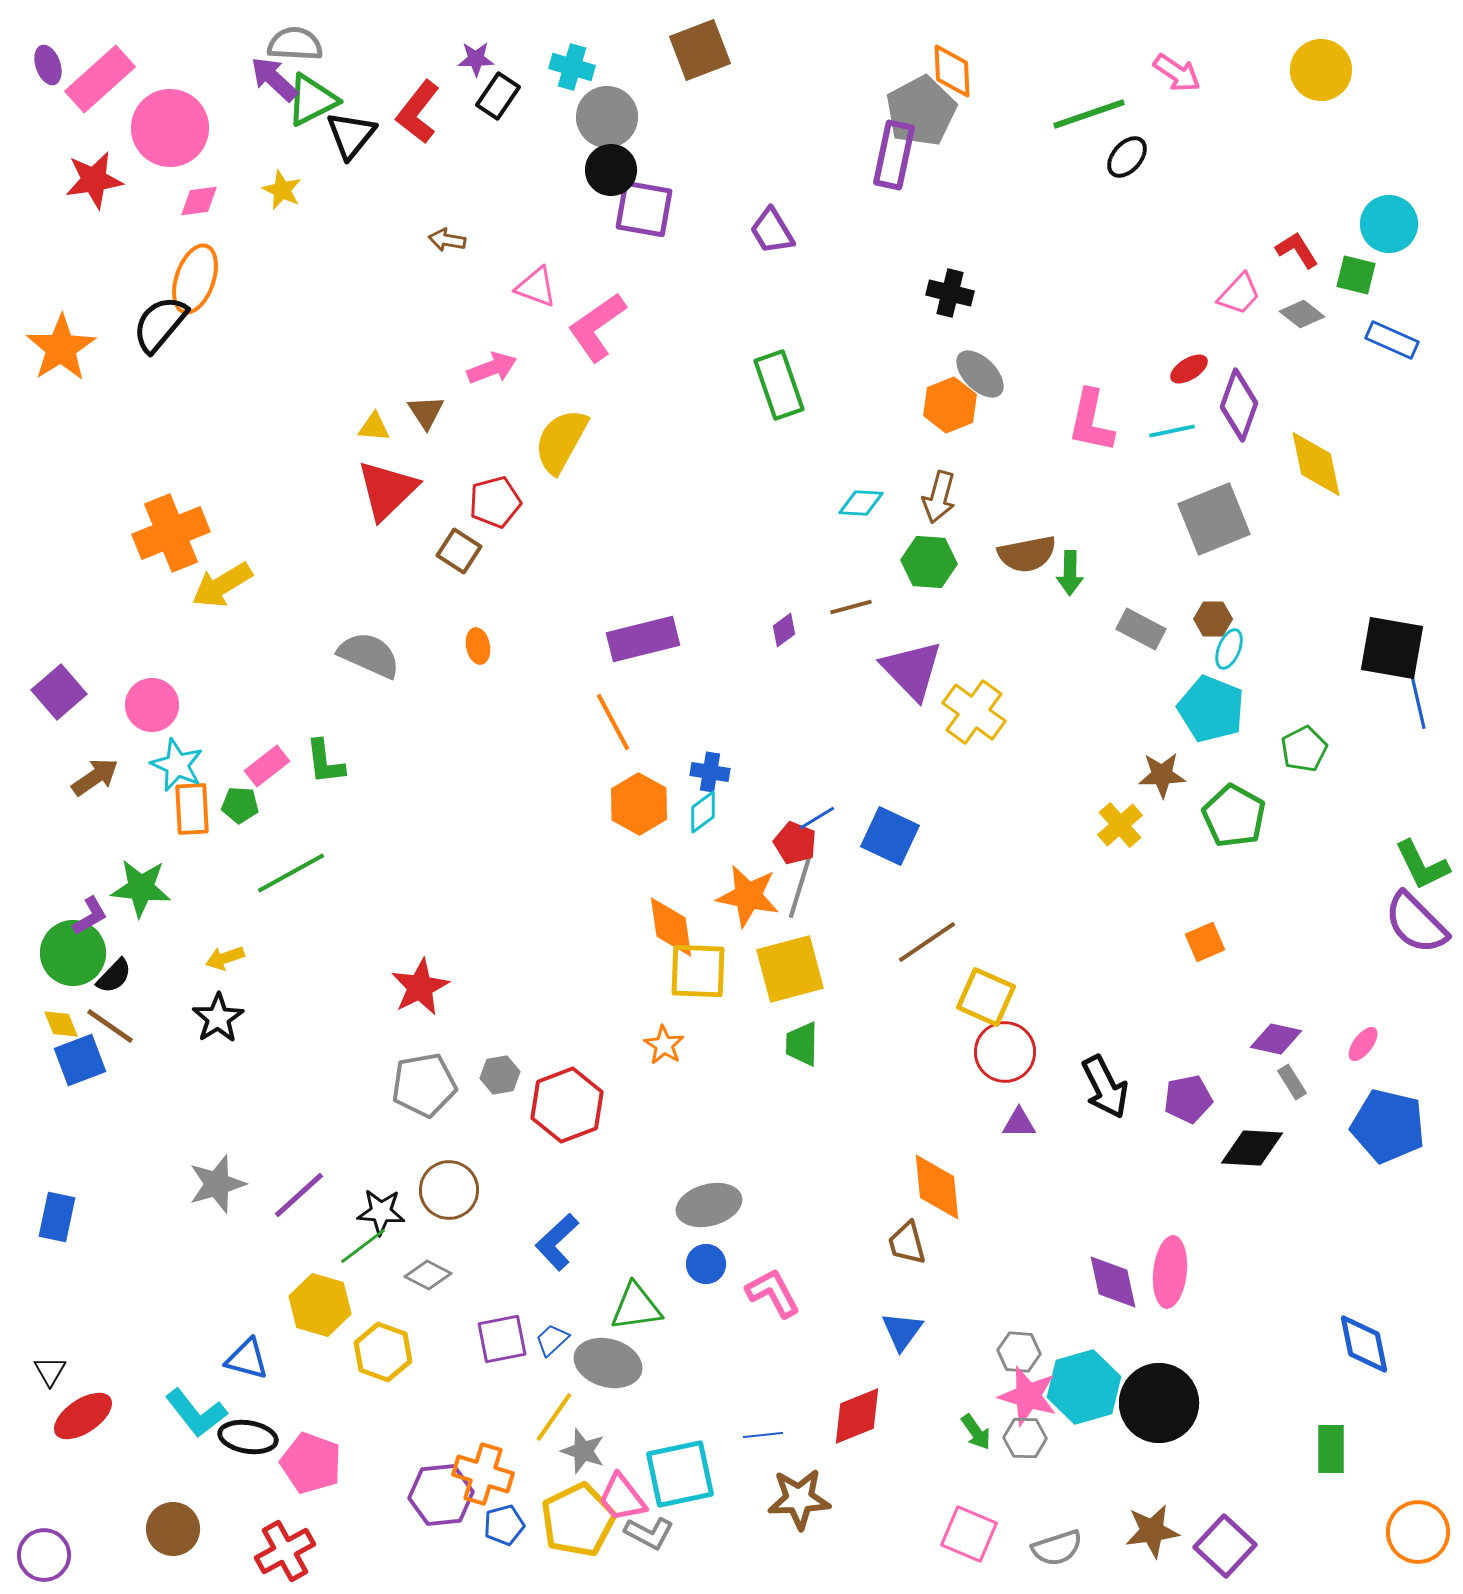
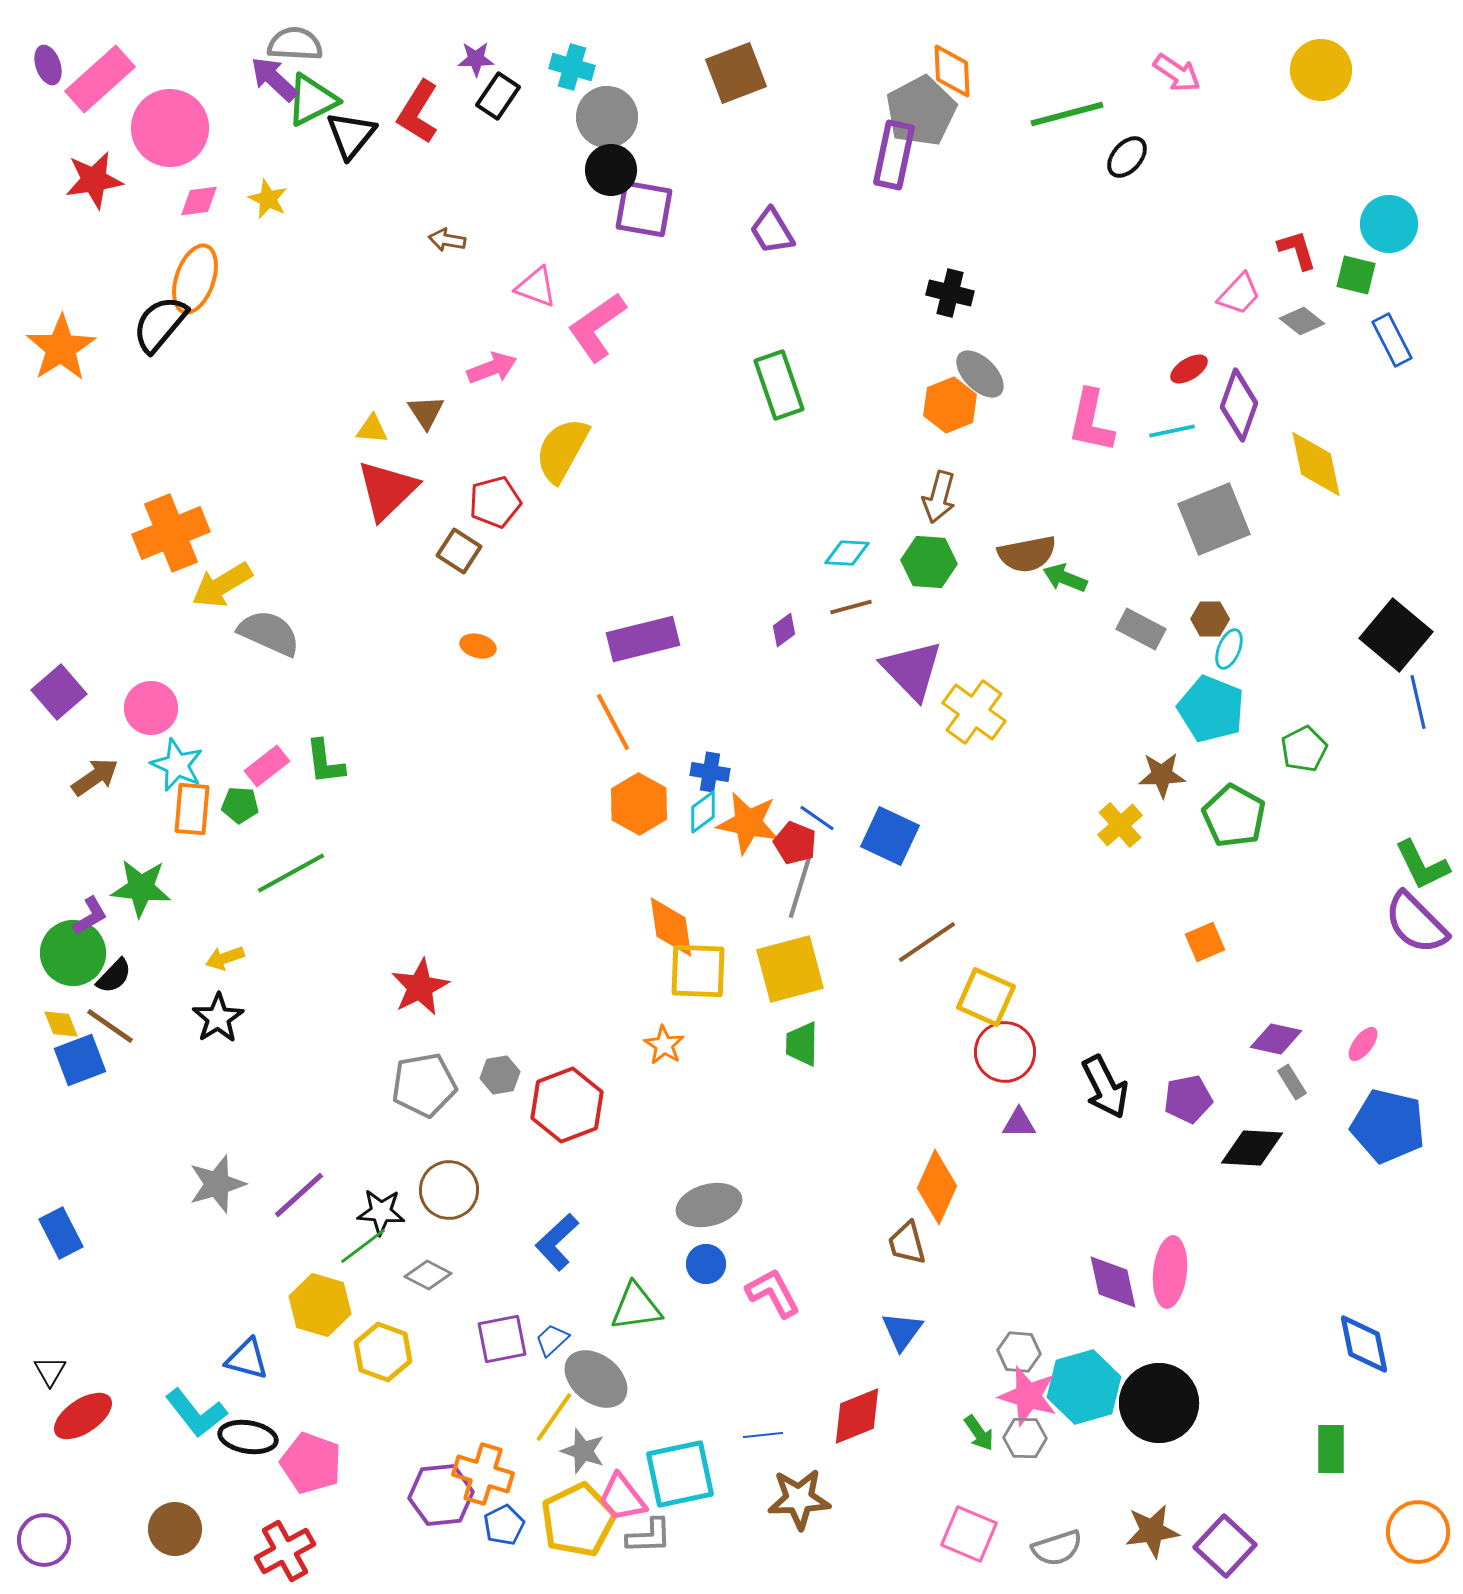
brown square at (700, 50): moved 36 px right, 23 px down
red L-shape at (418, 112): rotated 6 degrees counterclockwise
green line at (1089, 114): moved 22 px left; rotated 4 degrees clockwise
yellow star at (282, 190): moved 14 px left, 9 px down
red L-shape at (1297, 250): rotated 15 degrees clockwise
gray diamond at (1302, 314): moved 7 px down
blue rectangle at (1392, 340): rotated 39 degrees clockwise
yellow triangle at (374, 427): moved 2 px left, 2 px down
yellow semicircle at (561, 441): moved 1 px right, 9 px down
cyan diamond at (861, 503): moved 14 px left, 50 px down
green arrow at (1070, 573): moved 5 px left, 5 px down; rotated 111 degrees clockwise
brown hexagon at (1213, 619): moved 3 px left
orange ellipse at (478, 646): rotated 64 degrees counterclockwise
black square at (1392, 648): moved 4 px right, 13 px up; rotated 30 degrees clockwise
gray semicircle at (369, 655): moved 100 px left, 22 px up
pink circle at (152, 705): moved 1 px left, 3 px down
orange rectangle at (192, 809): rotated 8 degrees clockwise
blue line at (817, 818): rotated 66 degrees clockwise
orange star at (748, 896): moved 73 px up
orange diamond at (937, 1187): rotated 30 degrees clockwise
blue rectangle at (57, 1217): moved 4 px right, 16 px down; rotated 39 degrees counterclockwise
gray ellipse at (608, 1363): moved 12 px left, 16 px down; rotated 22 degrees clockwise
green arrow at (976, 1432): moved 3 px right, 1 px down
blue pentagon at (504, 1525): rotated 12 degrees counterclockwise
brown circle at (173, 1529): moved 2 px right
gray L-shape at (649, 1533): moved 3 px down; rotated 30 degrees counterclockwise
purple circle at (44, 1555): moved 15 px up
